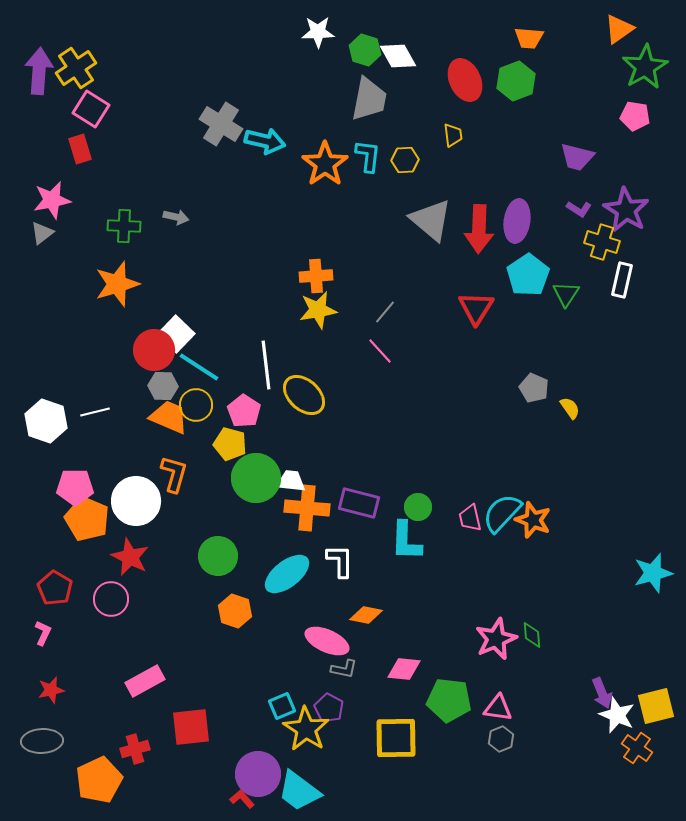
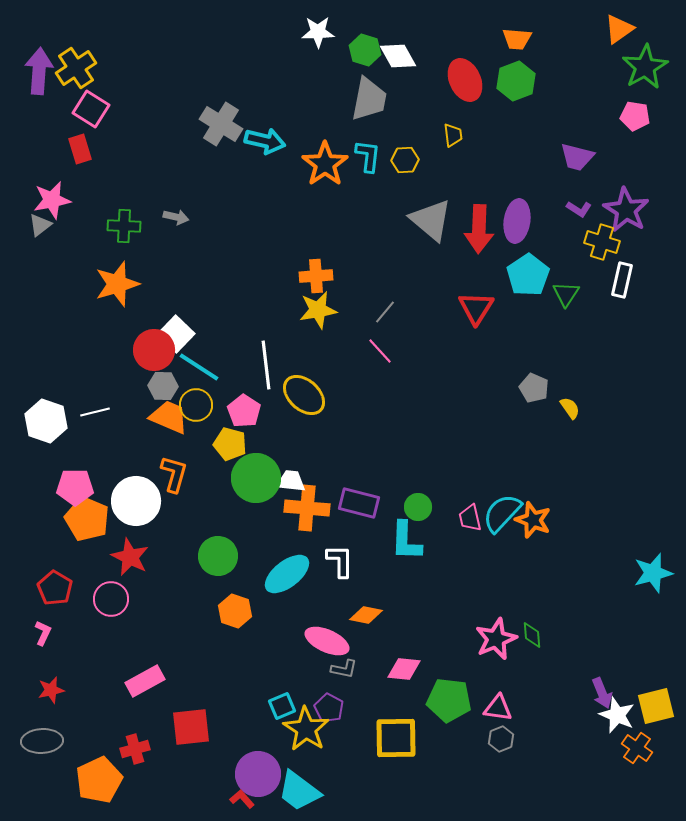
orange trapezoid at (529, 38): moved 12 px left, 1 px down
gray triangle at (42, 233): moved 2 px left, 8 px up
